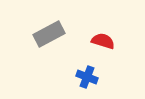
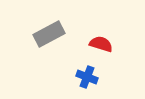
red semicircle: moved 2 px left, 3 px down
